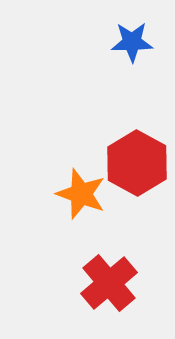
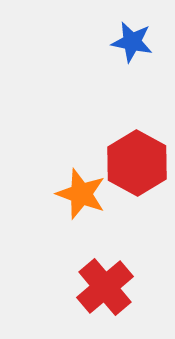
blue star: rotated 12 degrees clockwise
red cross: moved 4 px left, 4 px down
